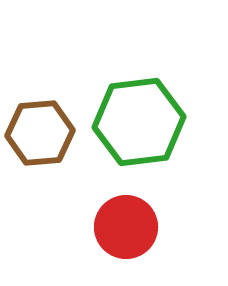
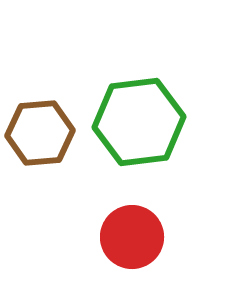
red circle: moved 6 px right, 10 px down
